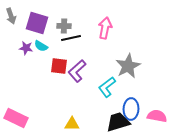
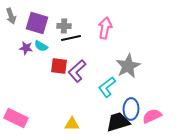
pink semicircle: moved 5 px left; rotated 36 degrees counterclockwise
